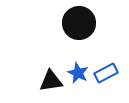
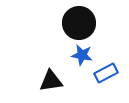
blue star: moved 4 px right, 18 px up; rotated 15 degrees counterclockwise
